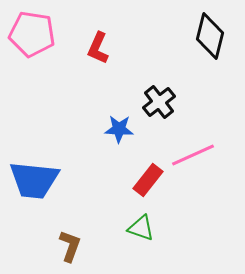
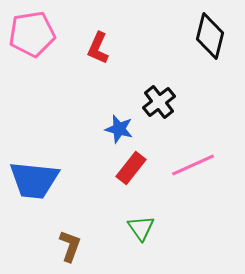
pink pentagon: rotated 18 degrees counterclockwise
blue star: rotated 12 degrees clockwise
pink line: moved 10 px down
red rectangle: moved 17 px left, 12 px up
green triangle: rotated 36 degrees clockwise
